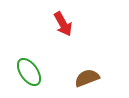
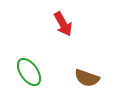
brown semicircle: rotated 140 degrees counterclockwise
